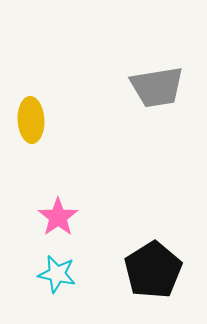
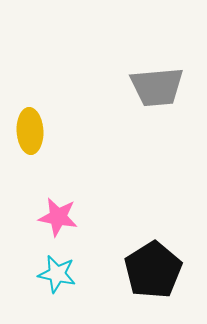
gray trapezoid: rotated 4 degrees clockwise
yellow ellipse: moved 1 px left, 11 px down
pink star: rotated 27 degrees counterclockwise
